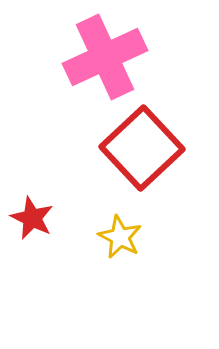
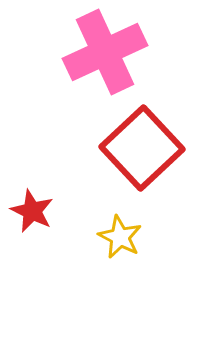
pink cross: moved 5 px up
red star: moved 7 px up
